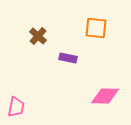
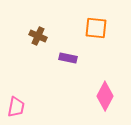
brown cross: rotated 18 degrees counterclockwise
pink diamond: rotated 64 degrees counterclockwise
